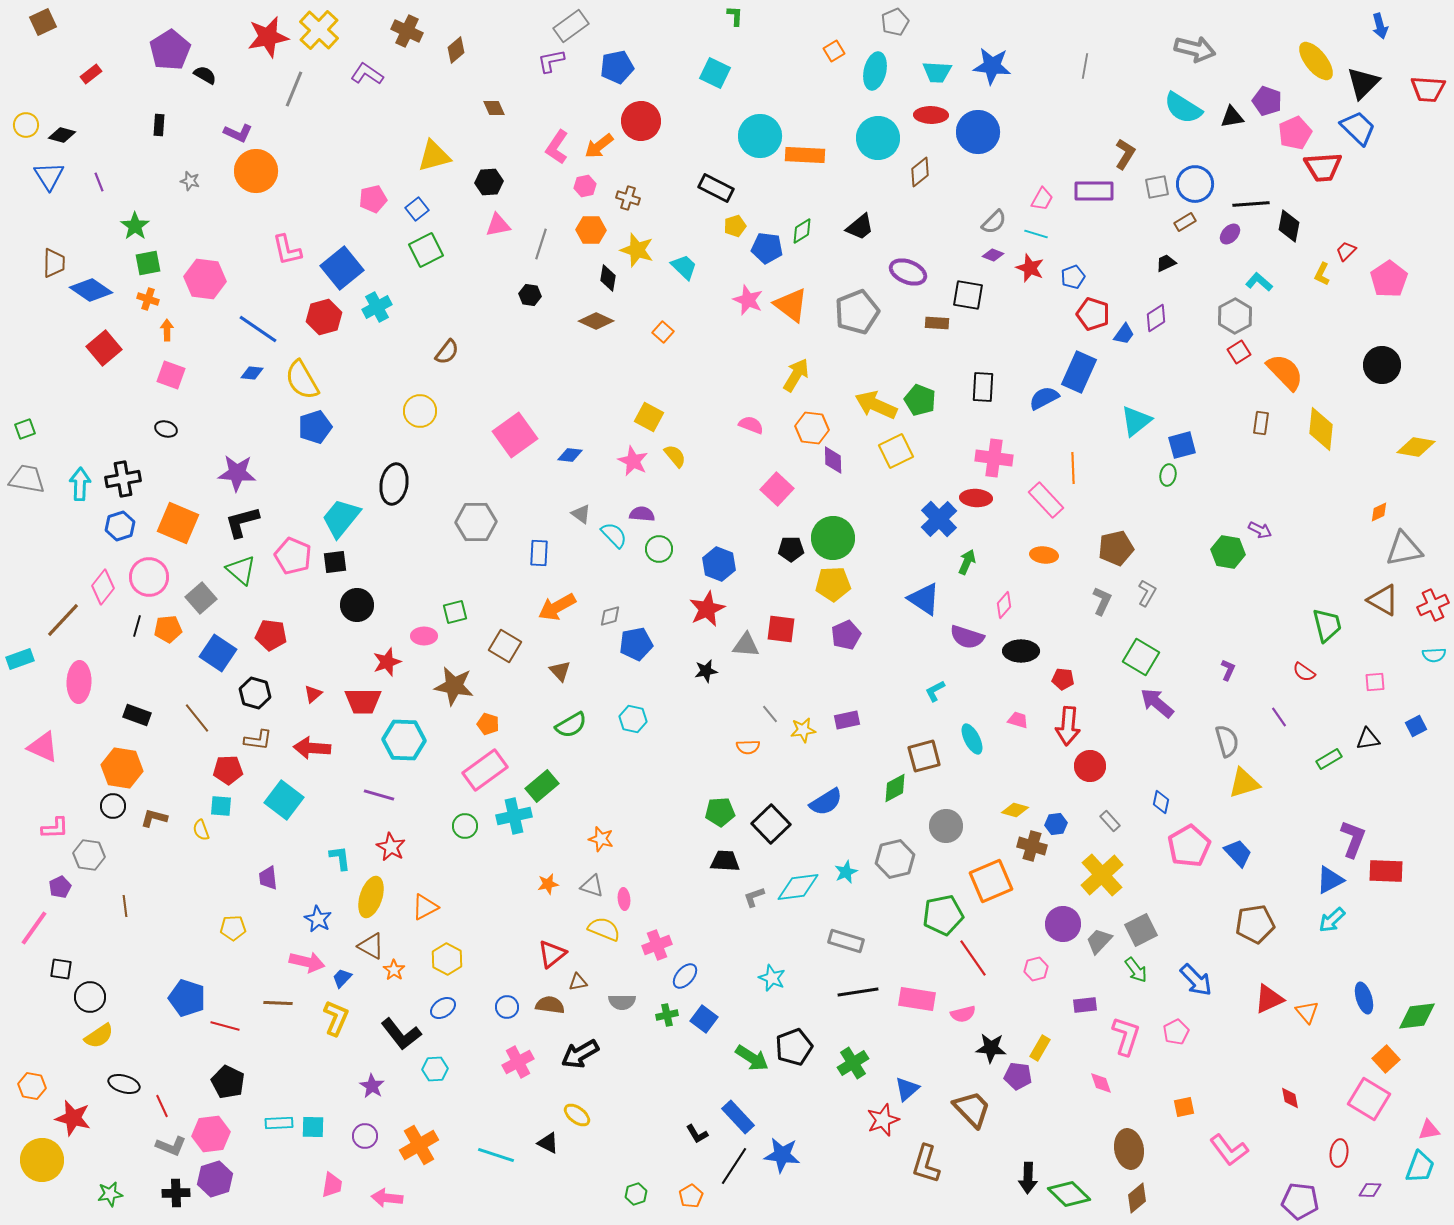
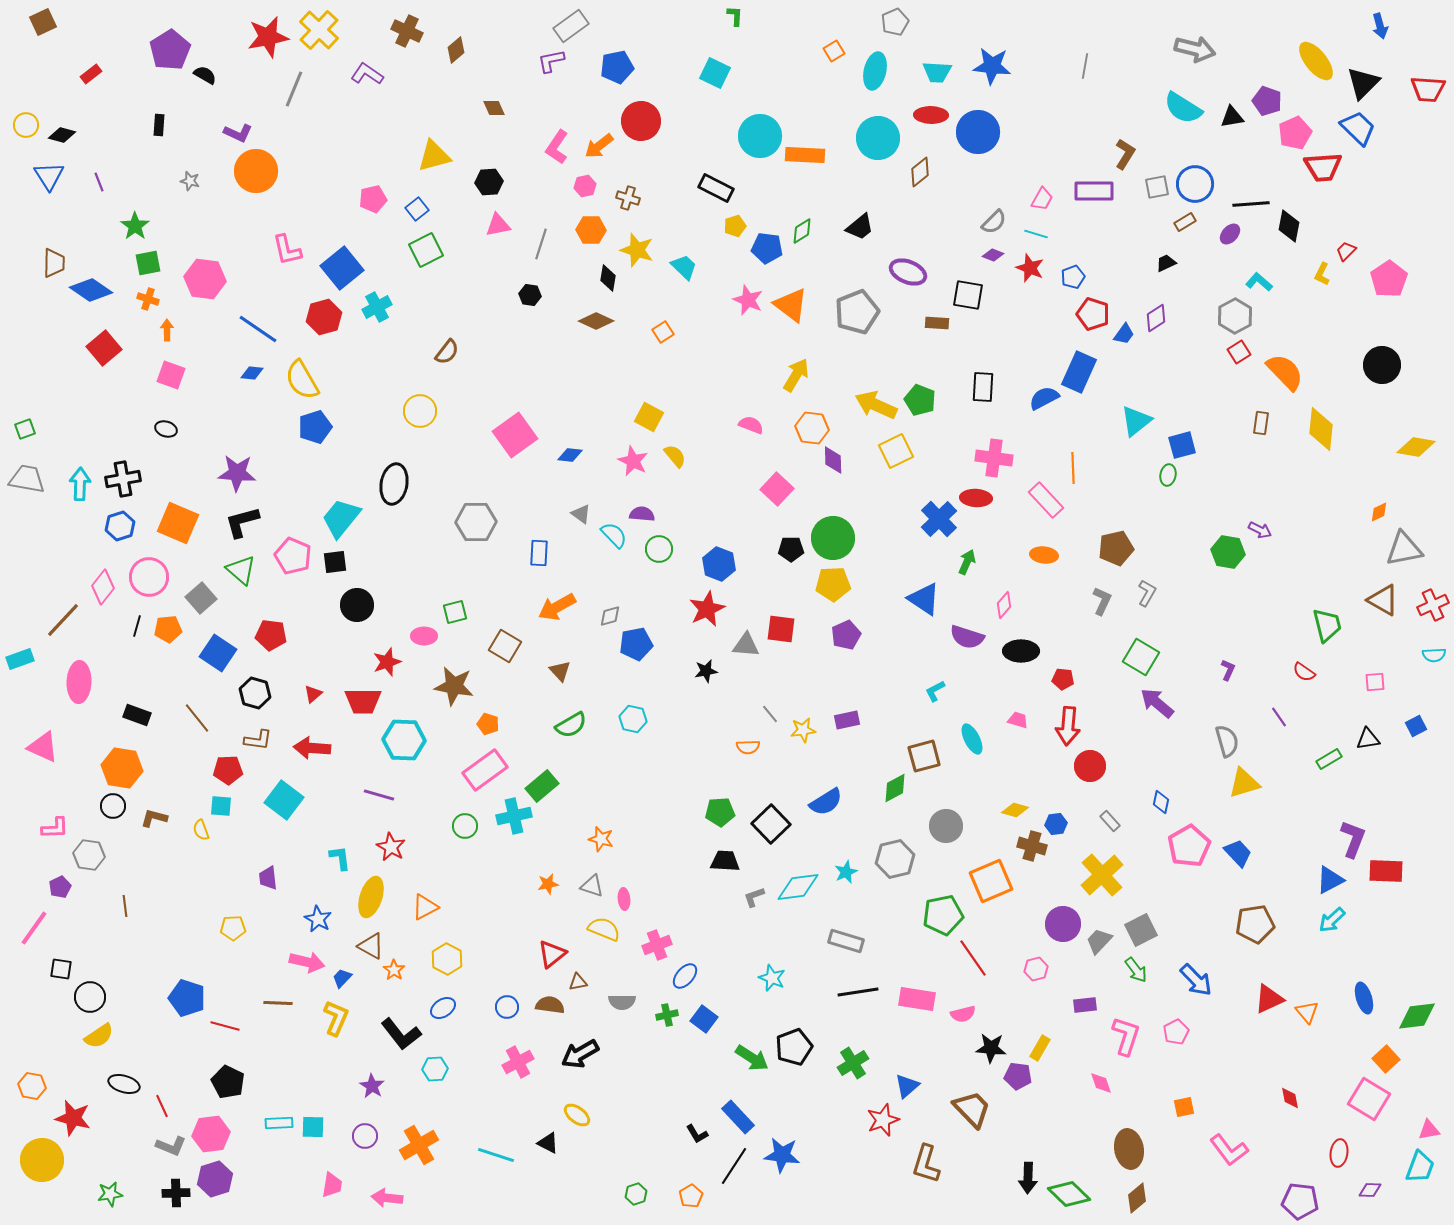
orange square at (663, 332): rotated 15 degrees clockwise
blue triangle at (907, 1089): moved 3 px up
